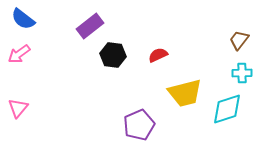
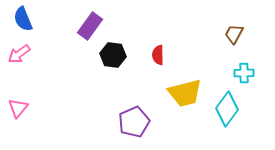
blue semicircle: rotated 30 degrees clockwise
purple rectangle: rotated 16 degrees counterclockwise
brown trapezoid: moved 5 px left, 6 px up; rotated 10 degrees counterclockwise
red semicircle: rotated 66 degrees counterclockwise
cyan cross: moved 2 px right
cyan diamond: rotated 36 degrees counterclockwise
purple pentagon: moved 5 px left, 3 px up
